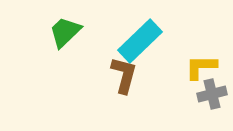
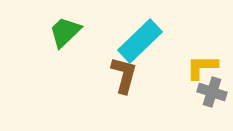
yellow L-shape: moved 1 px right
gray cross: moved 2 px up; rotated 32 degrees clockwise
